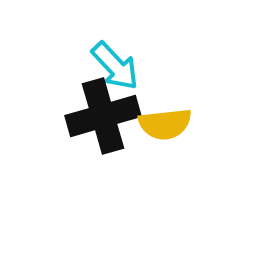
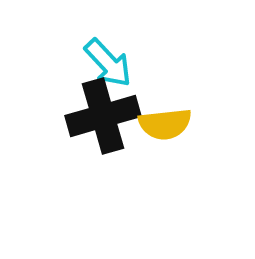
cyan arrow: moved 7 px left, 3 px up
